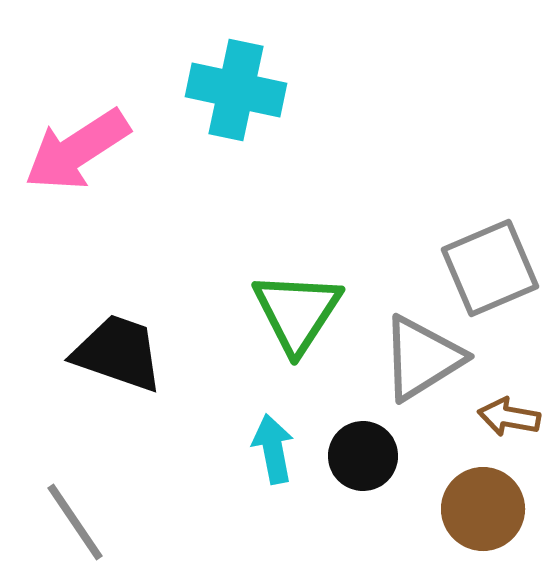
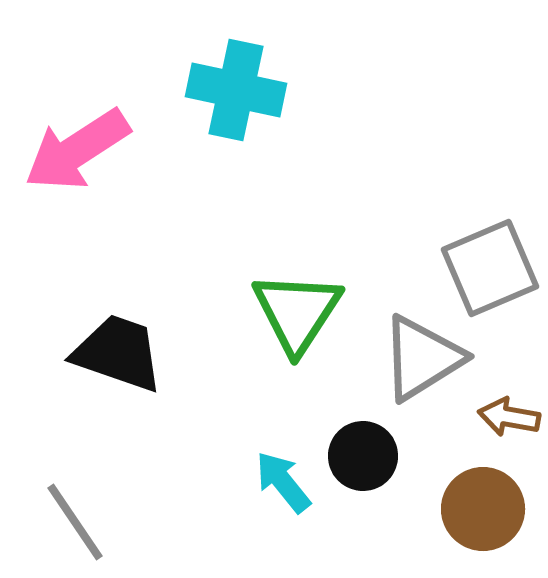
cyan arrow: moved 10 px right, 33 px down; rotated 28 degrees counterclockwise
